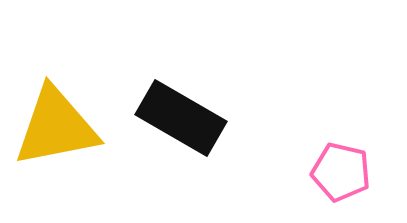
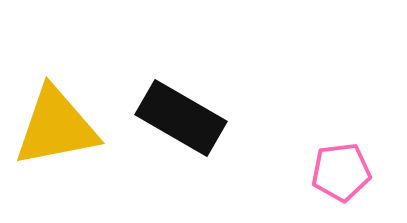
pink pentagon: rotated 20 degrees counterclockwise
